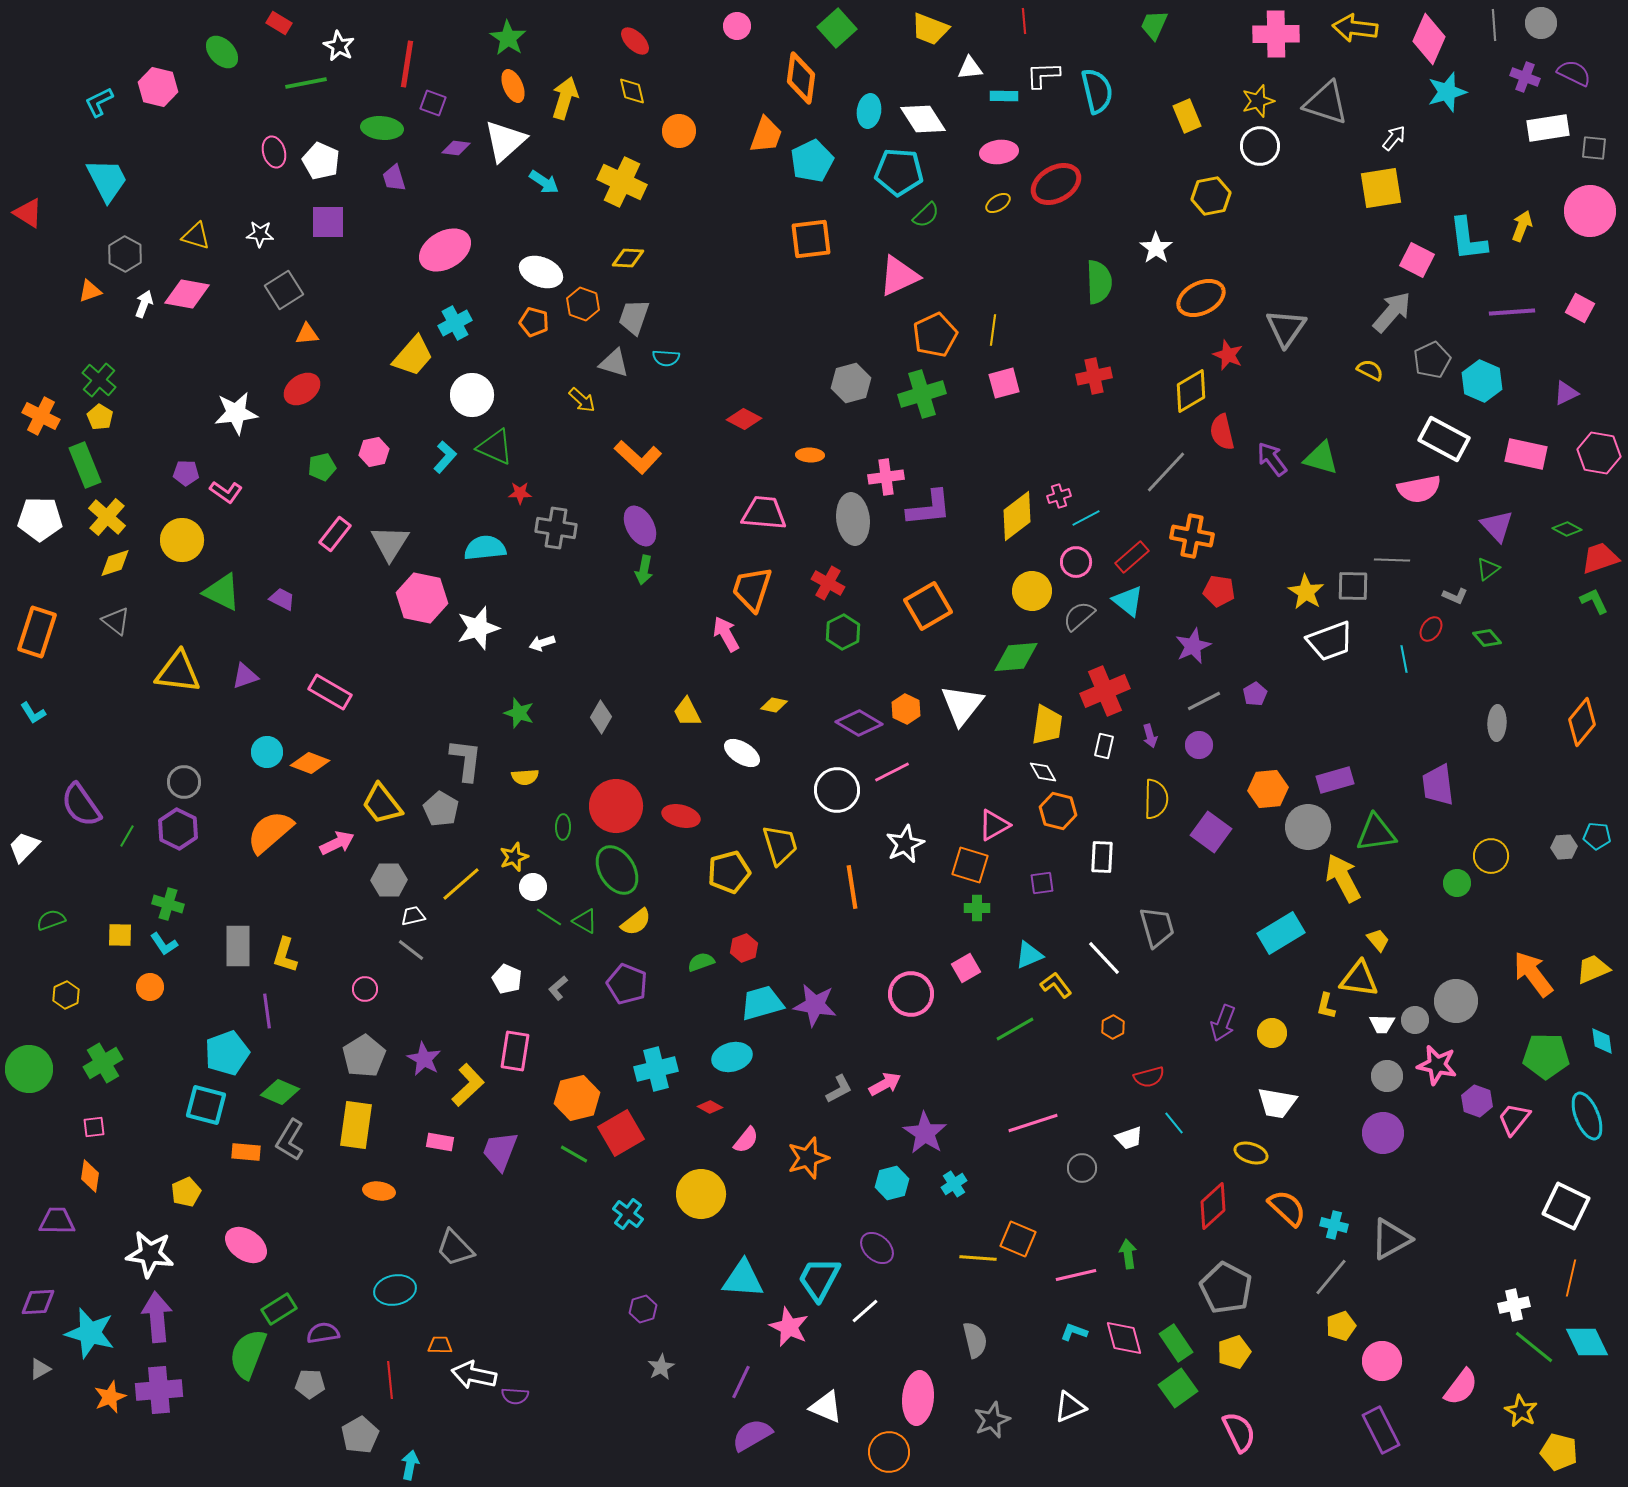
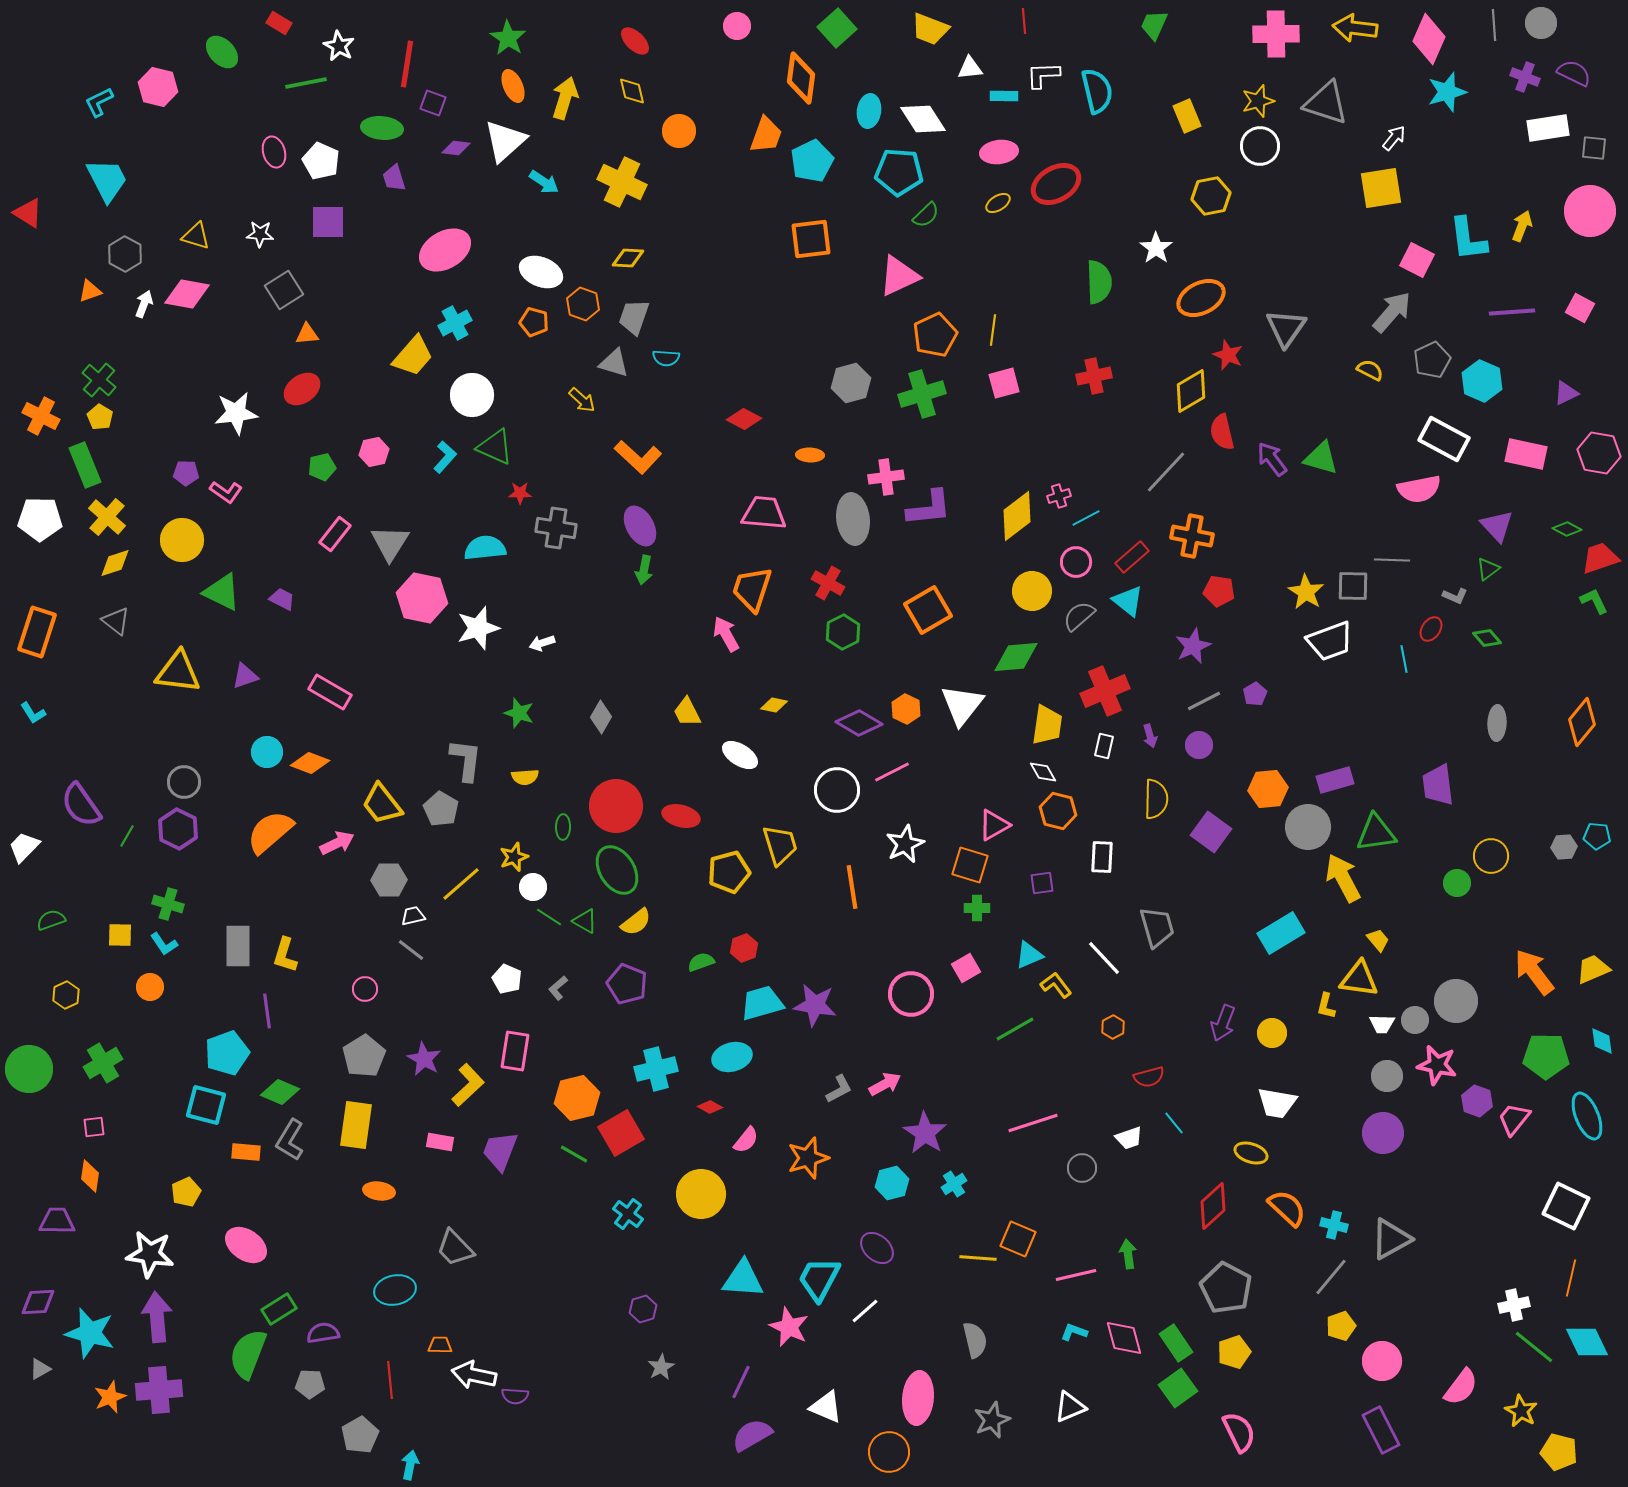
orange square at (928, 606): moved 4 px down
white ellipse at (742, 753): moved 2 px left, 2 px down
orange arrow at (1533, 974): moved 1 px right, 2 px up
